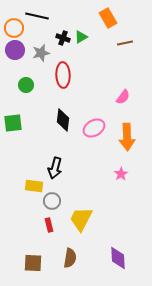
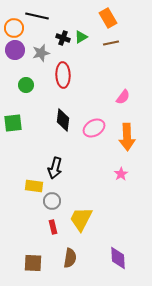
brown line: moved 14 px left
red rectangle: moved 4 px right, 2 px down
